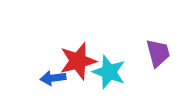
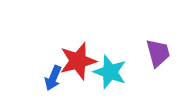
cyan star: moved 1 px right
blue arrow: rotated 60 degrees counterclockwise
